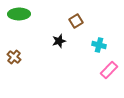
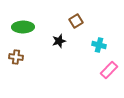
green ellipse: moved 4 px right, 13 px down
brown cross: moved 2 px right; rotated 32 degrees counterclockwise
